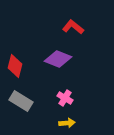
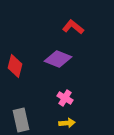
gray rectangle: moved 19 px down; rotated 45 degrees clockwise
